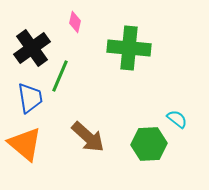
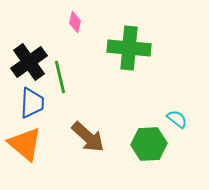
black cross: moved 3 px left, 14 px down
green line: moved 1 px down; rotated 36 degrees counterclockwise
blue trapezoid: moved 2 px right, 5 px down; rotated 12 degrees clockwise
